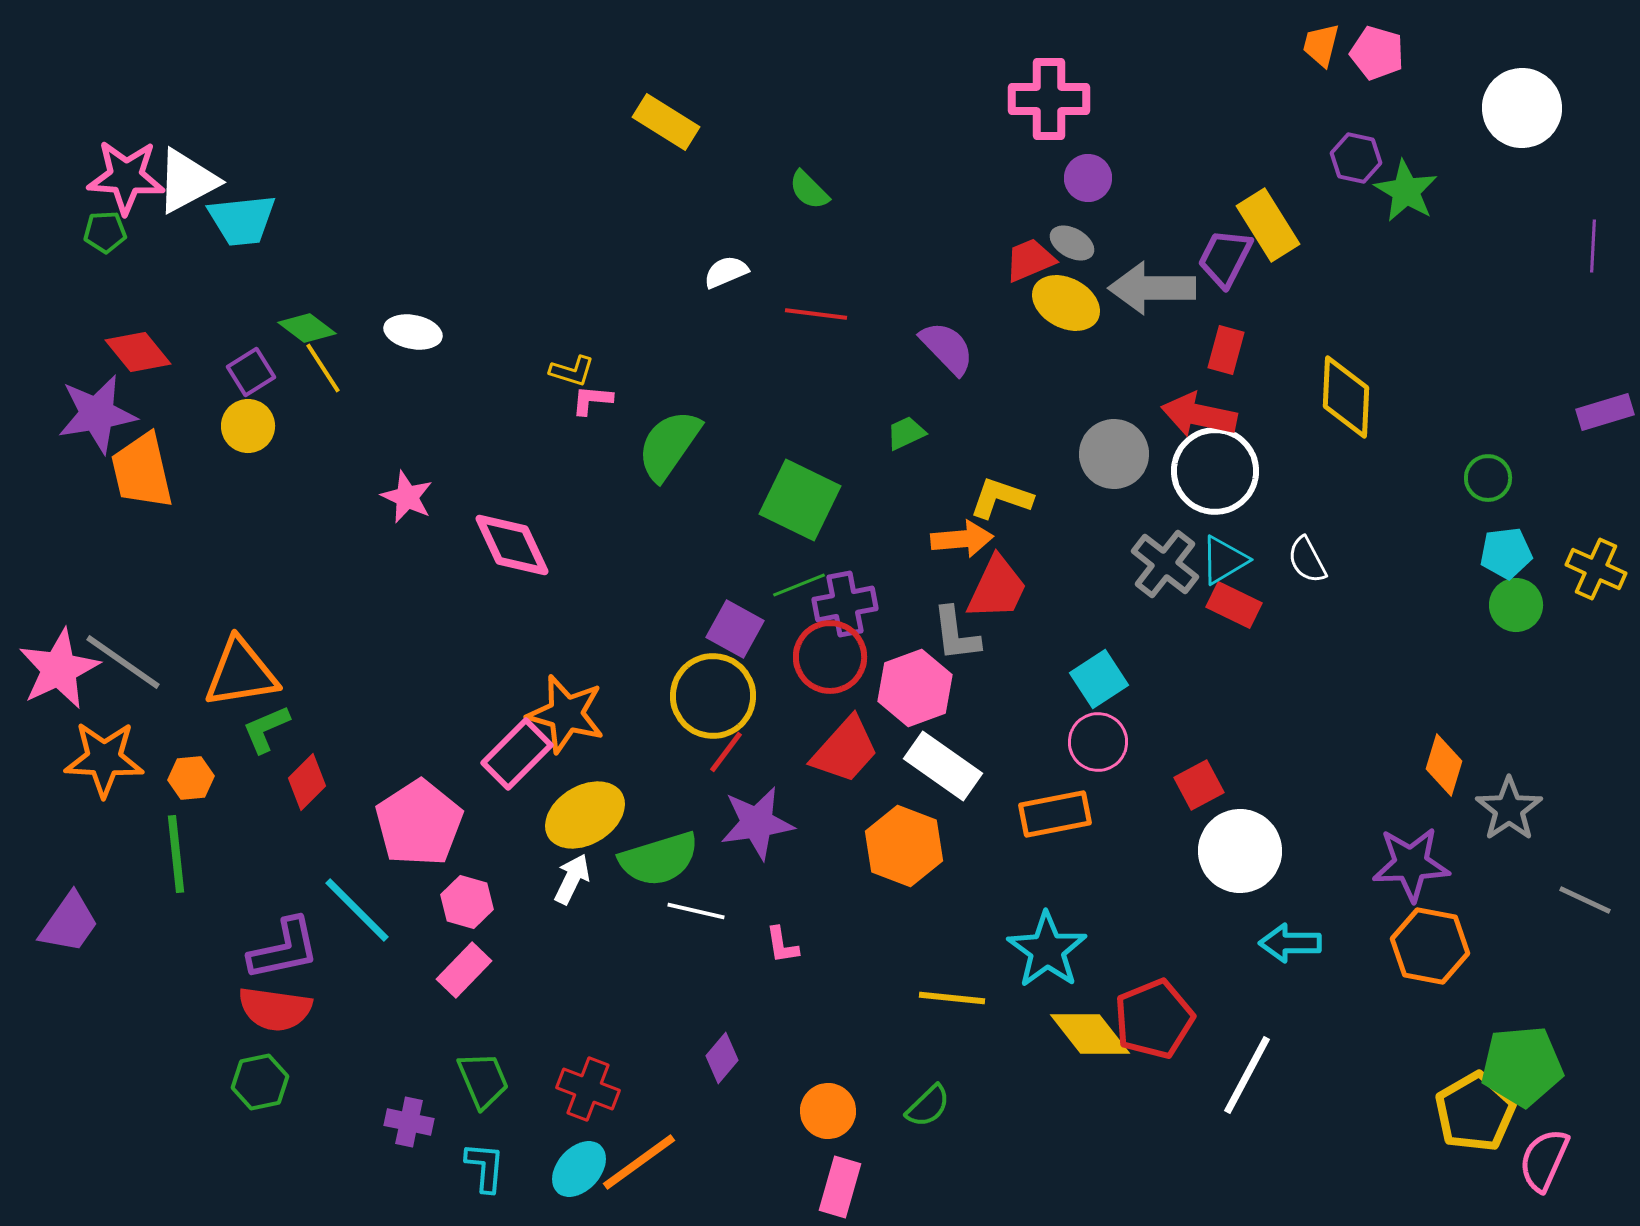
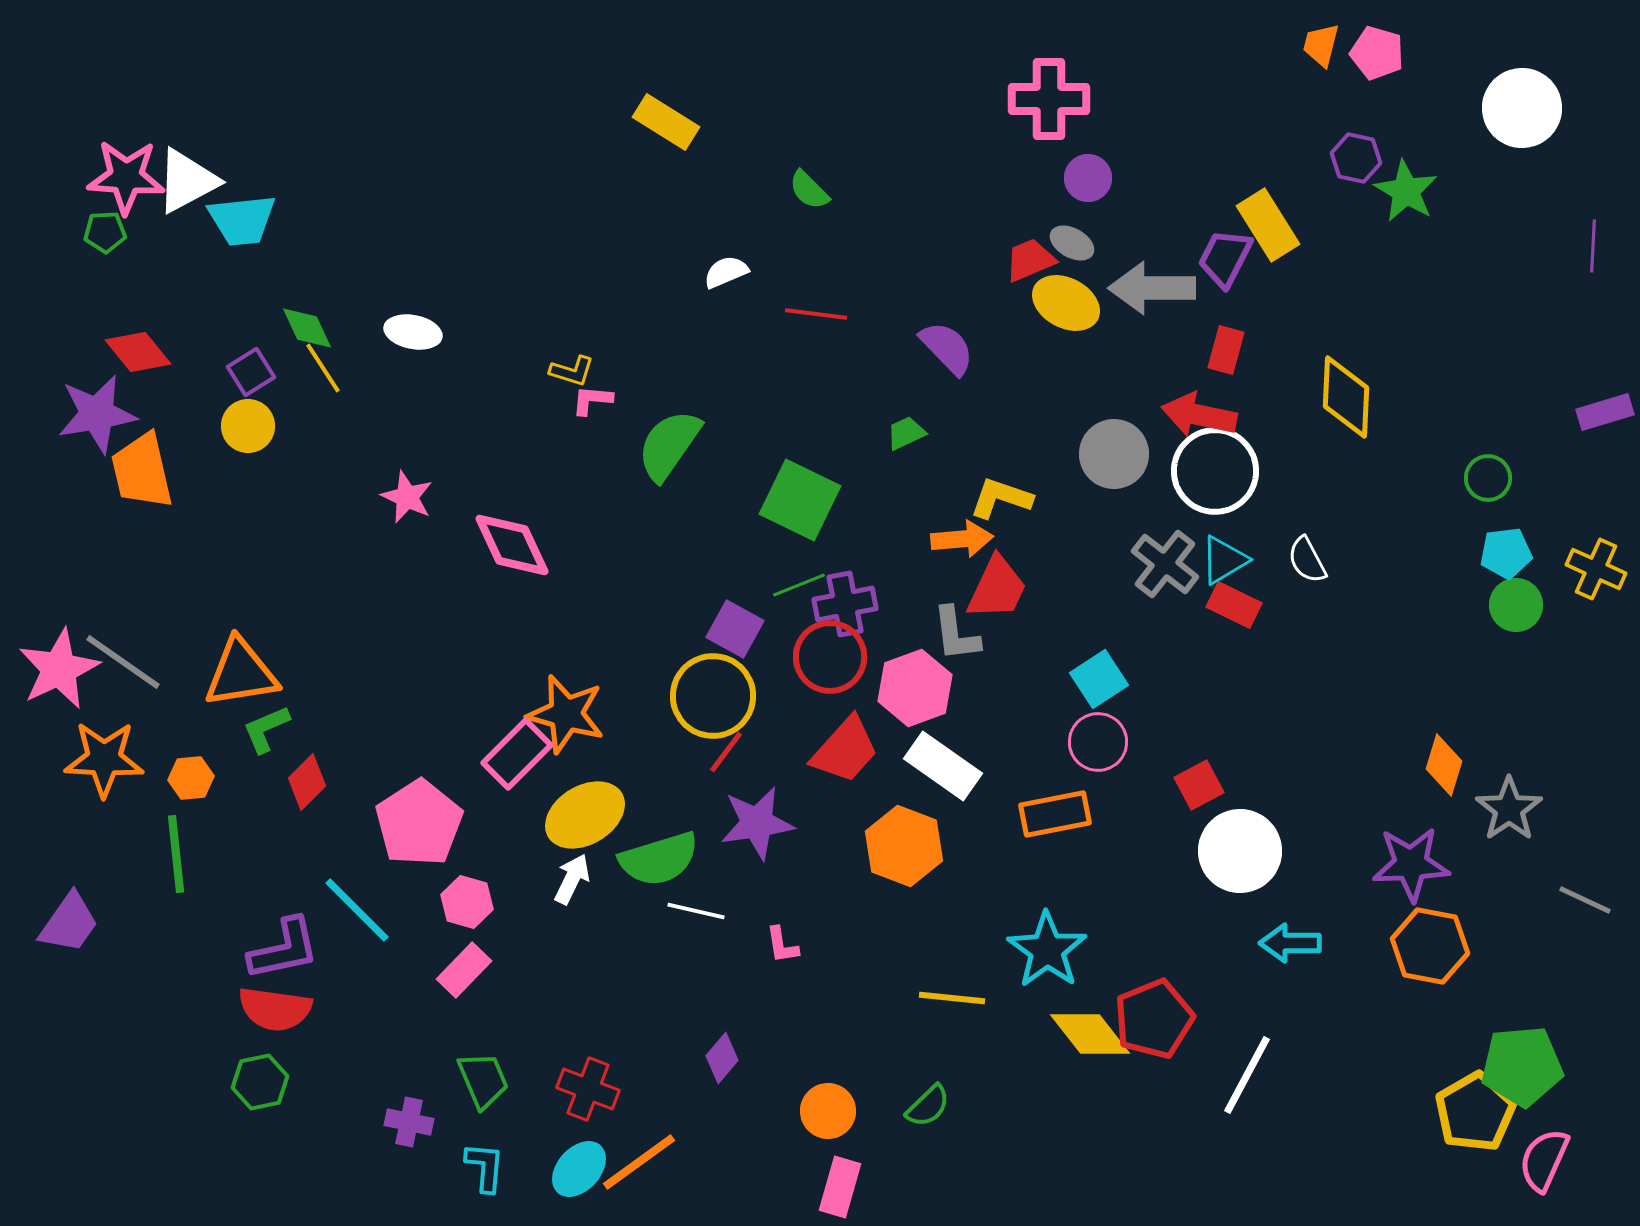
green diamond at (307, 328): rotated 28 degrees clockwise
